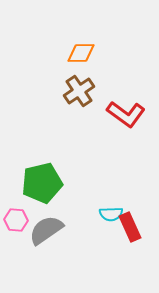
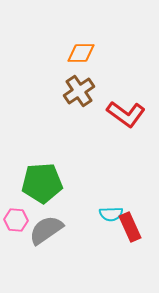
green pentagon: rotated 9 degrees clockwise
